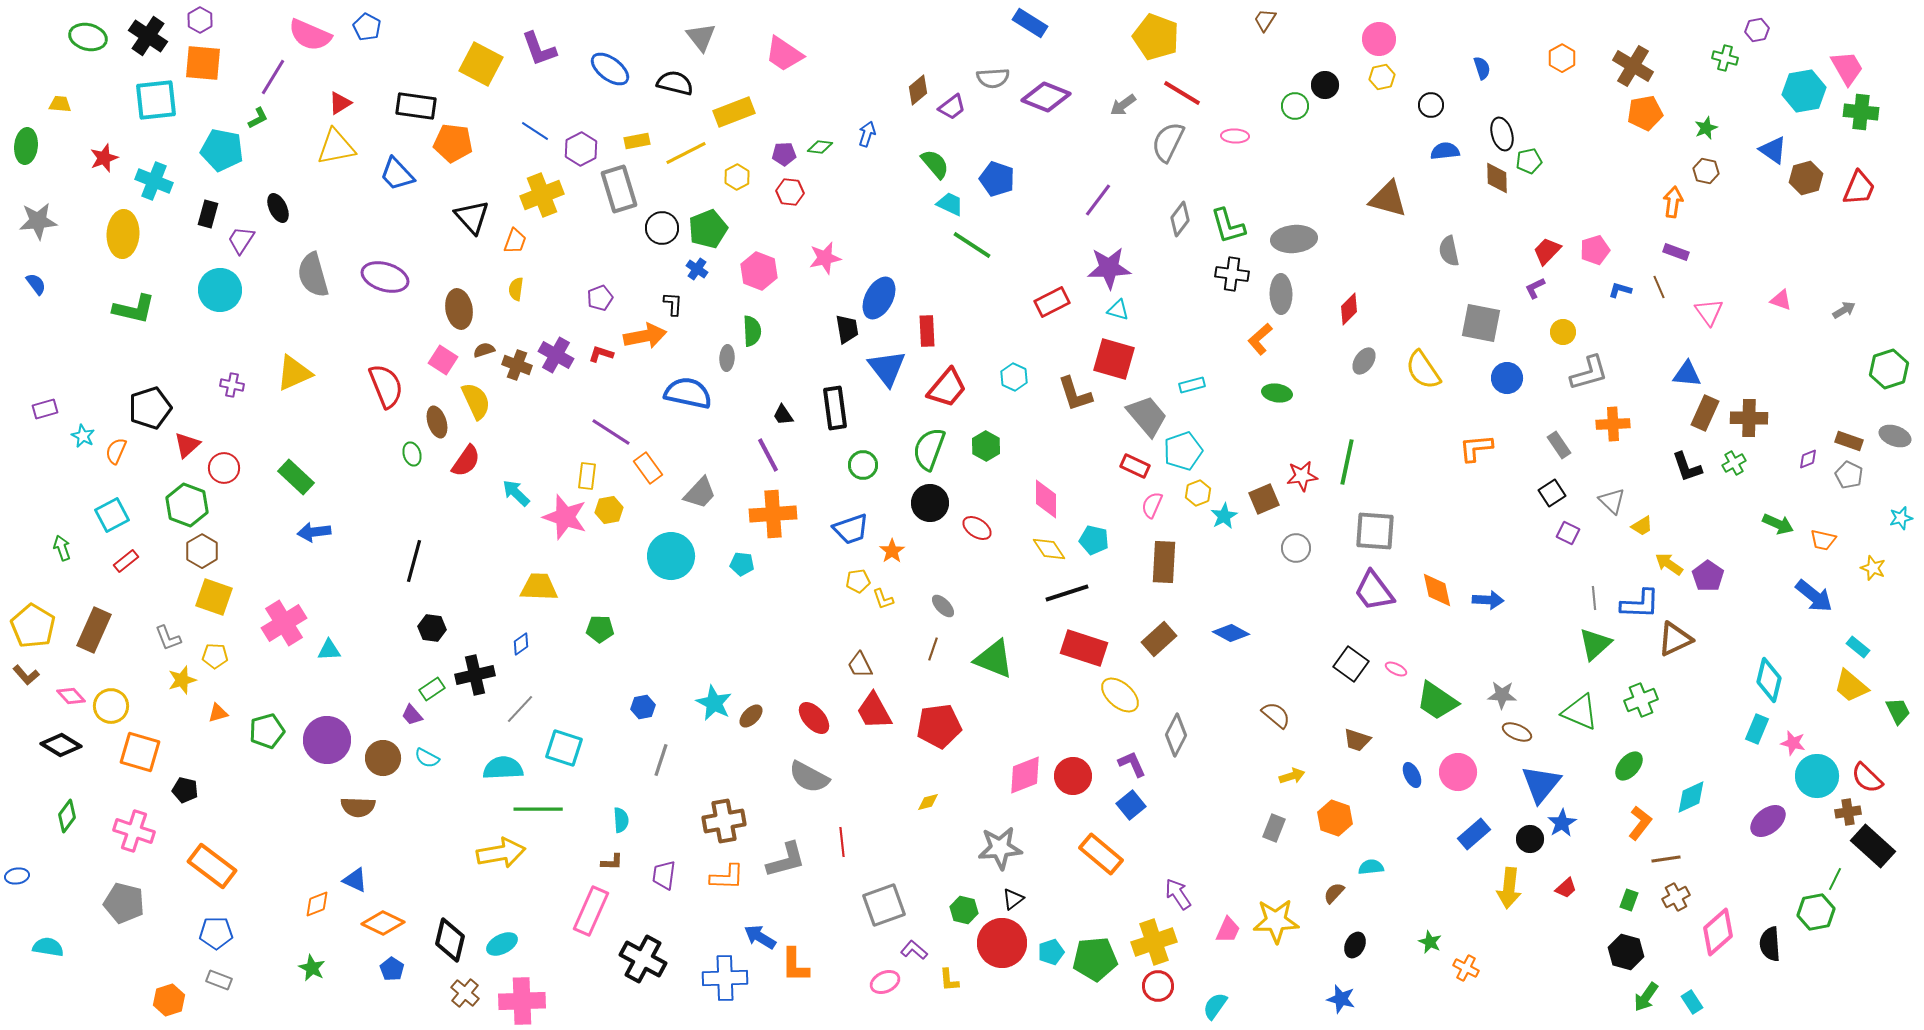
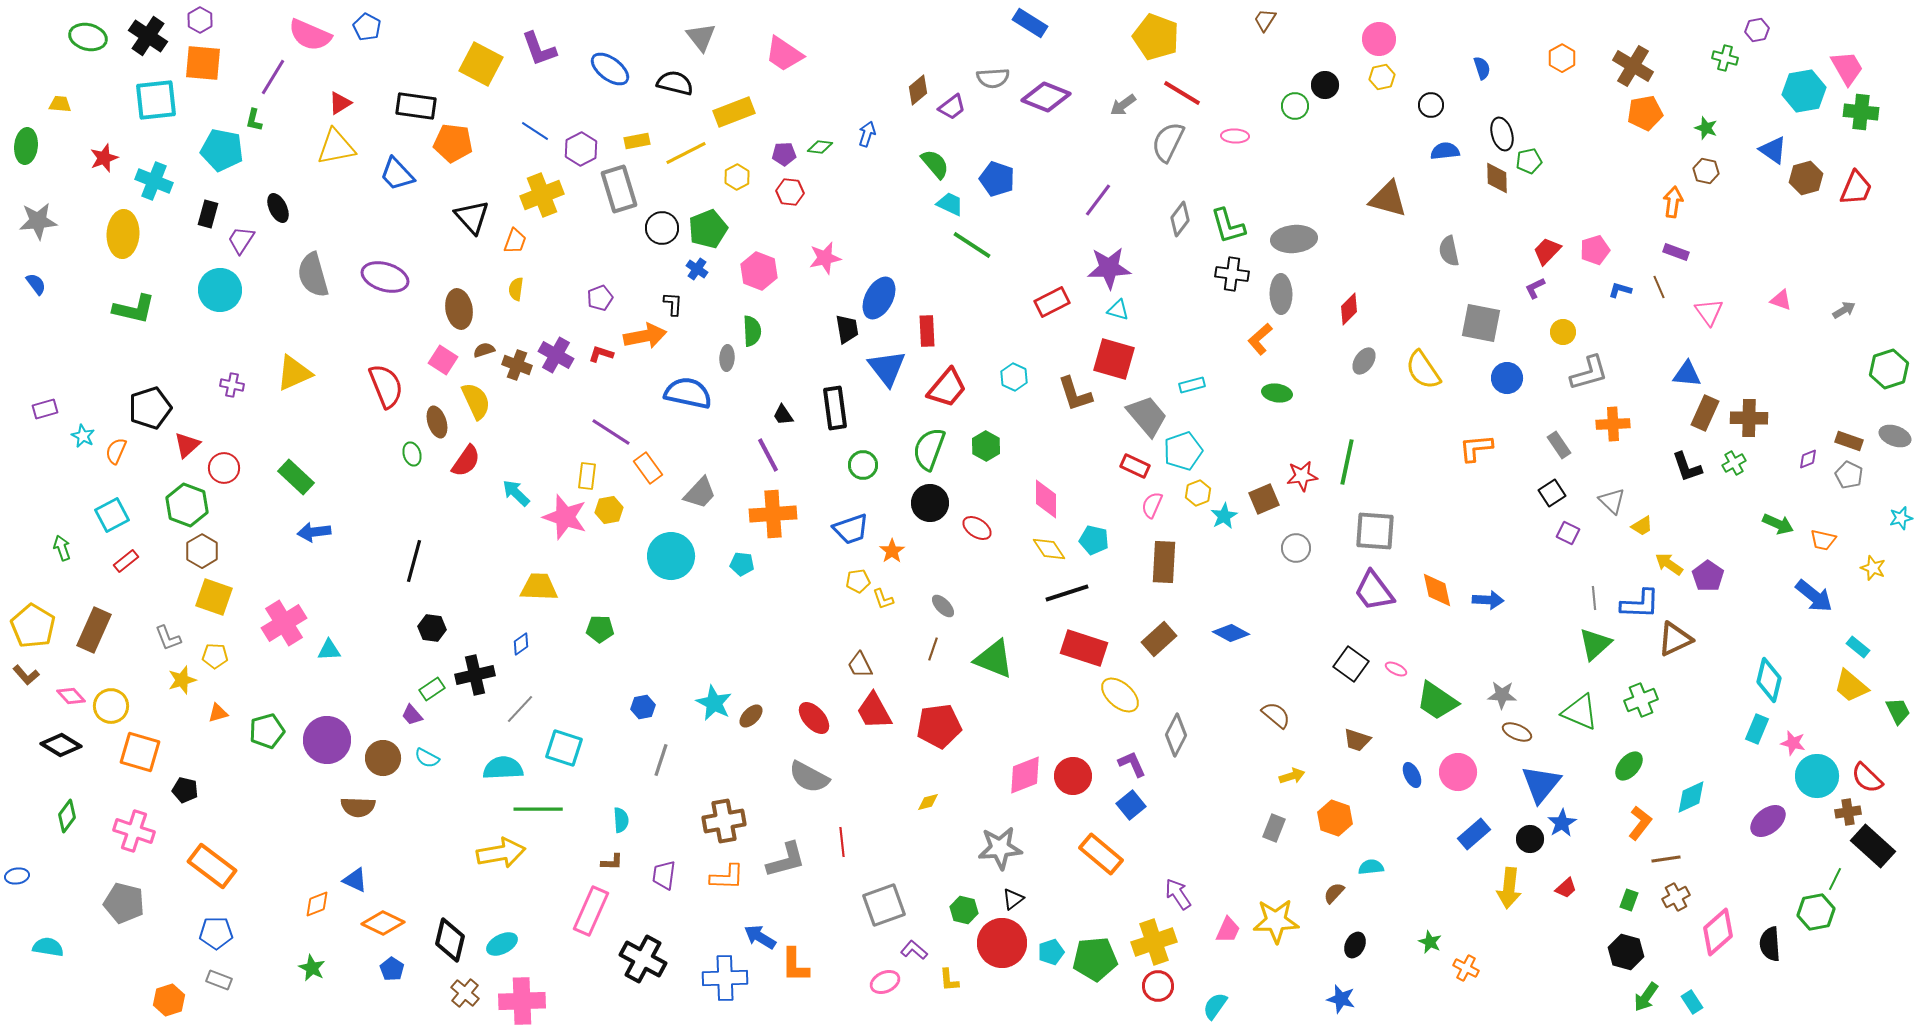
green L-shape at (258, 118): moved 4 px left, 2 px down; rotated 130 degrees clockwise
green star at (1706, 128): rotated 30 degrees counterclockwise
red trapezoid at (1859, 188): moved 3 px left
